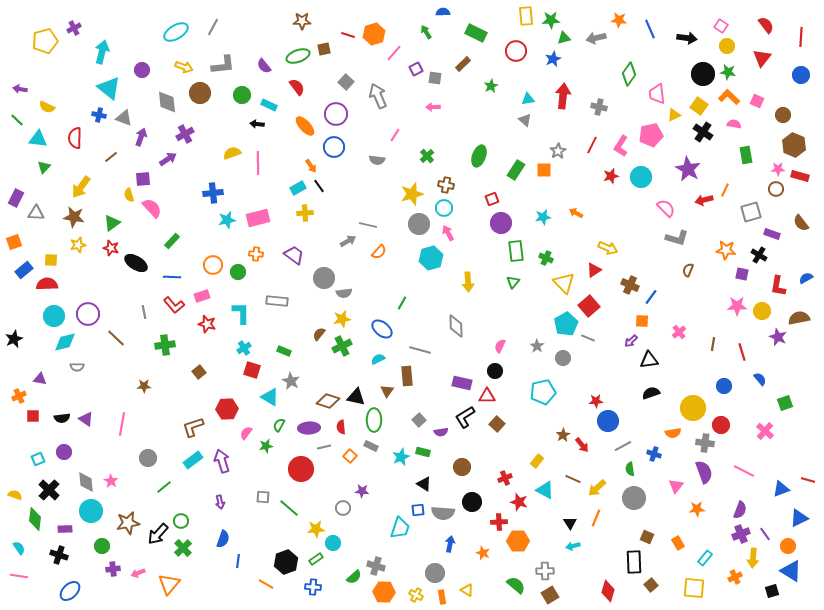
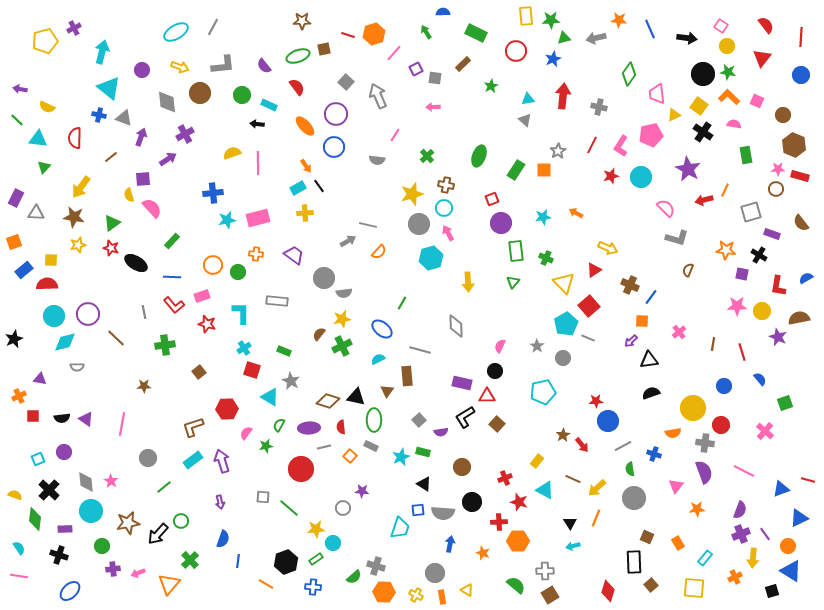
yellow arrow at (184, 67): moved 4 px left
orange arrow at (311, 166): moved 5 px left
green cross at (183, 548): moved 7 px right, 12 px down
